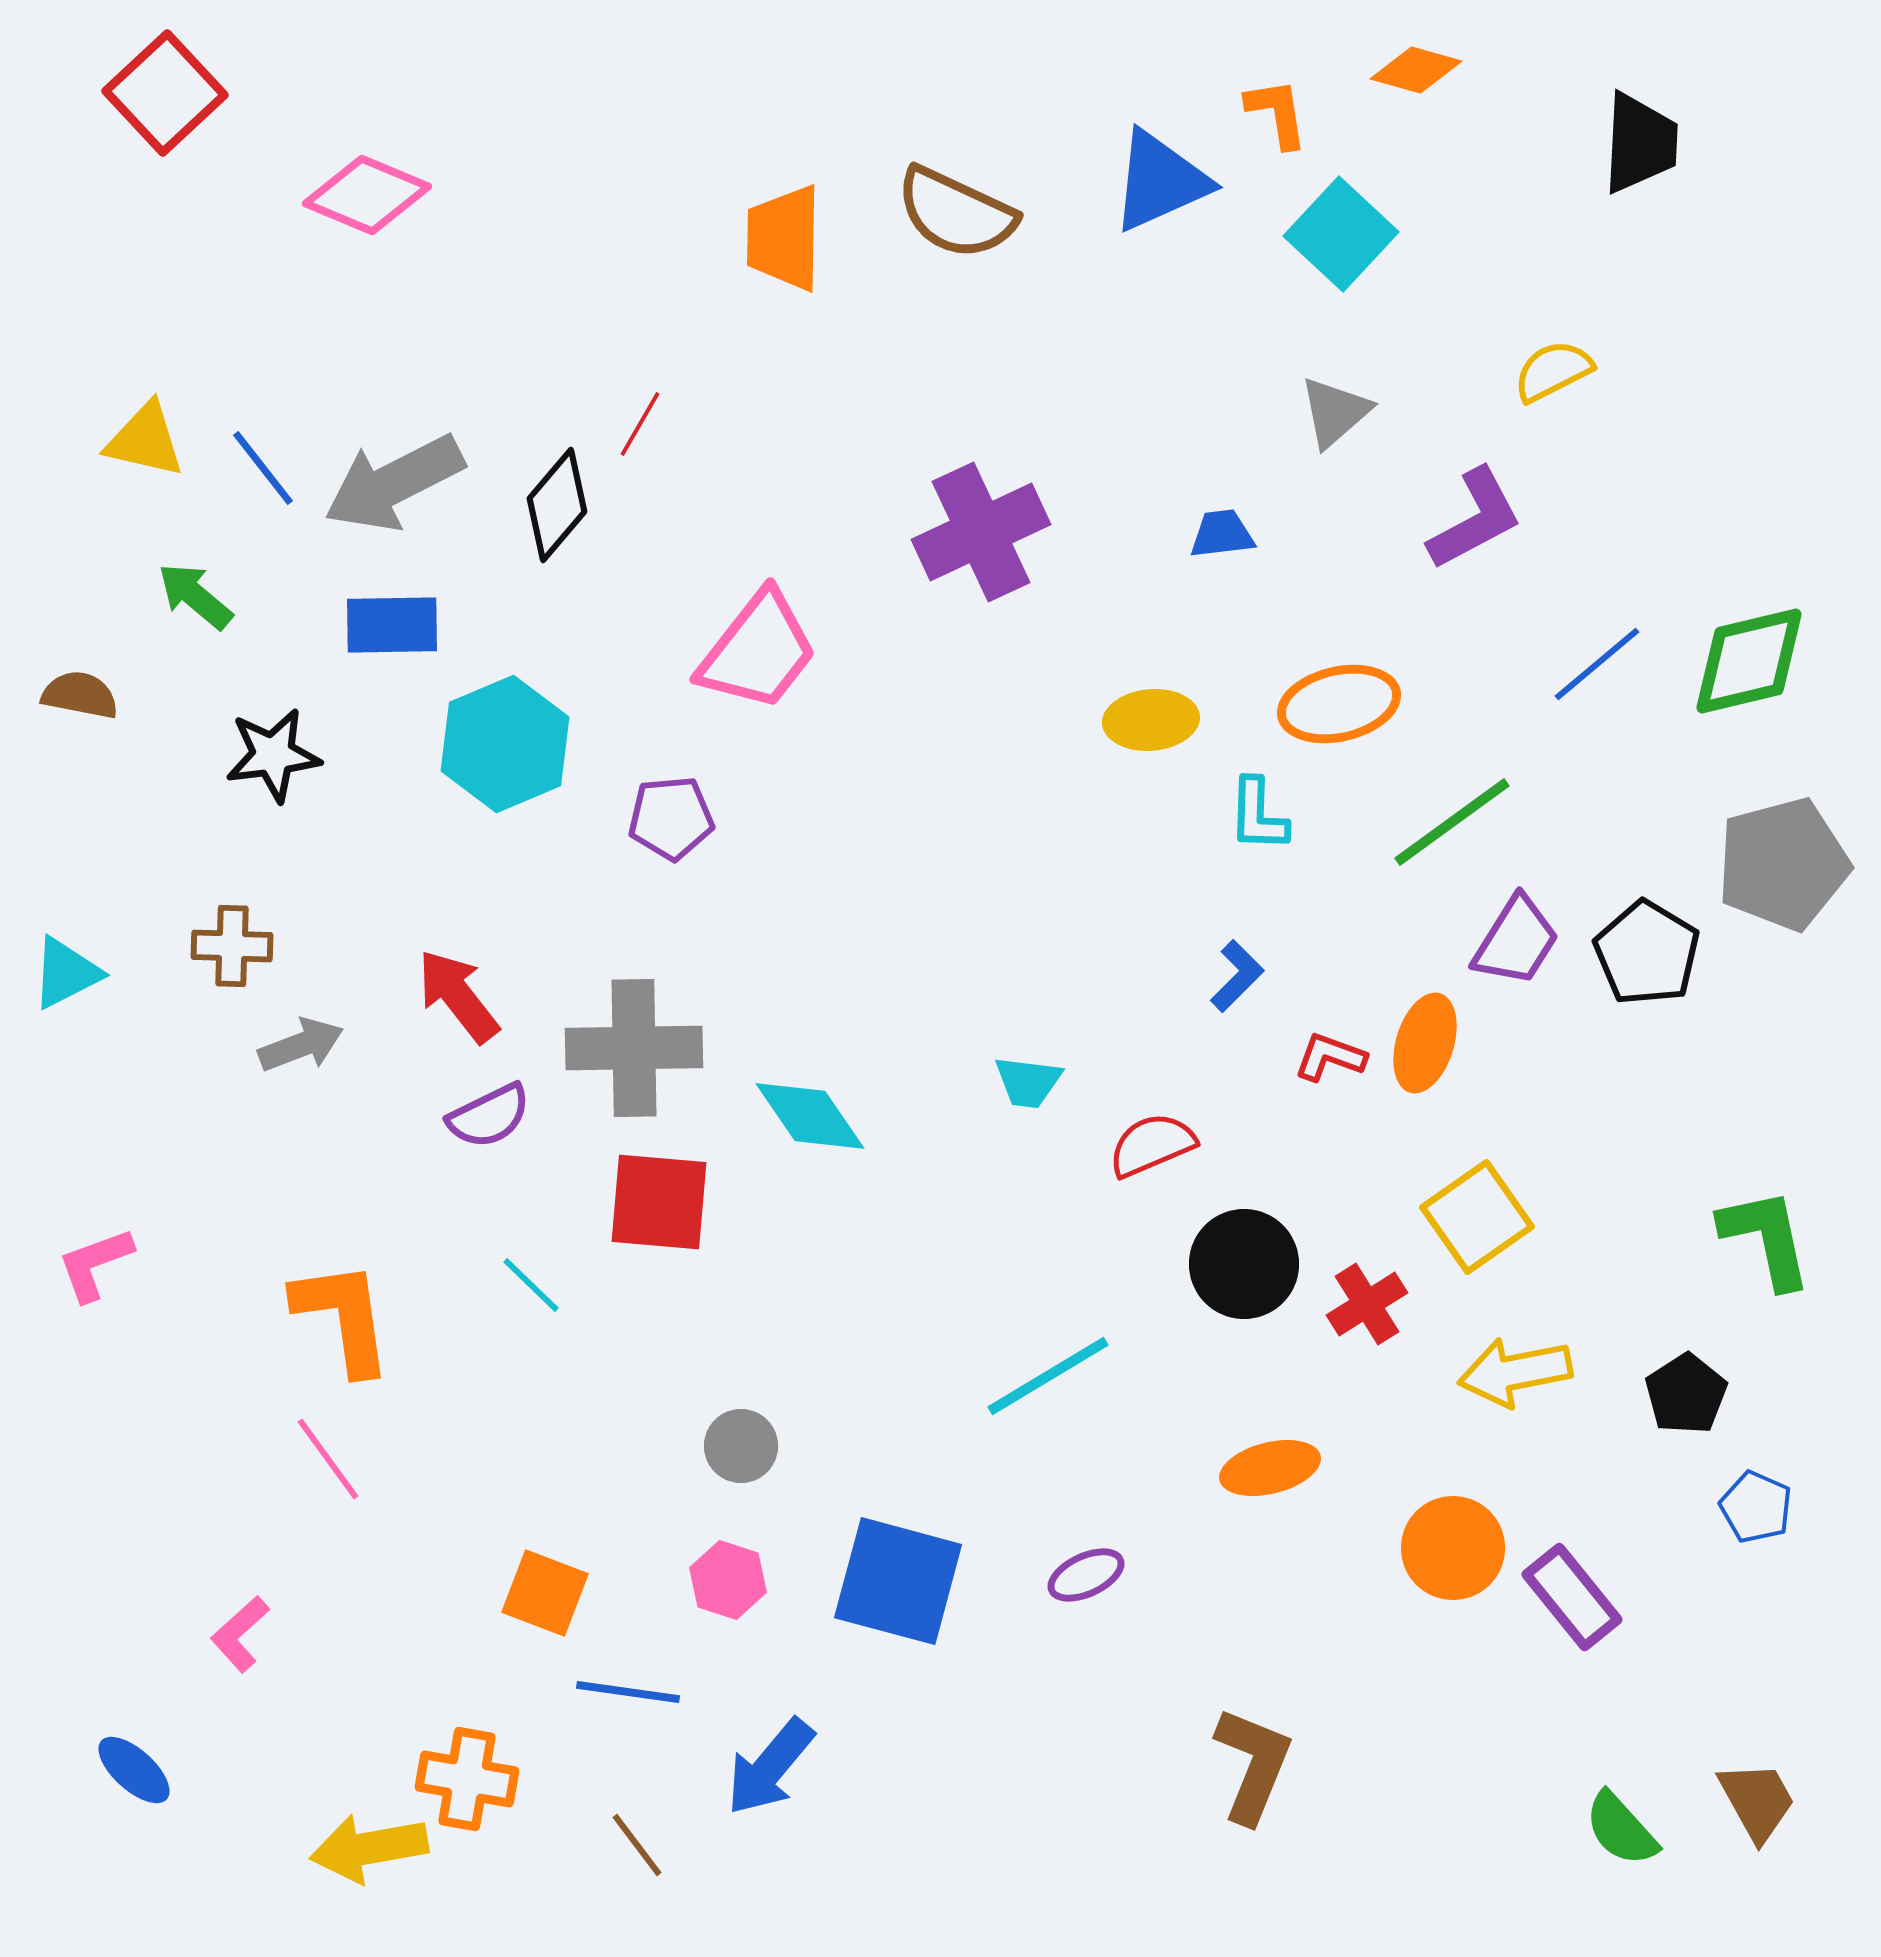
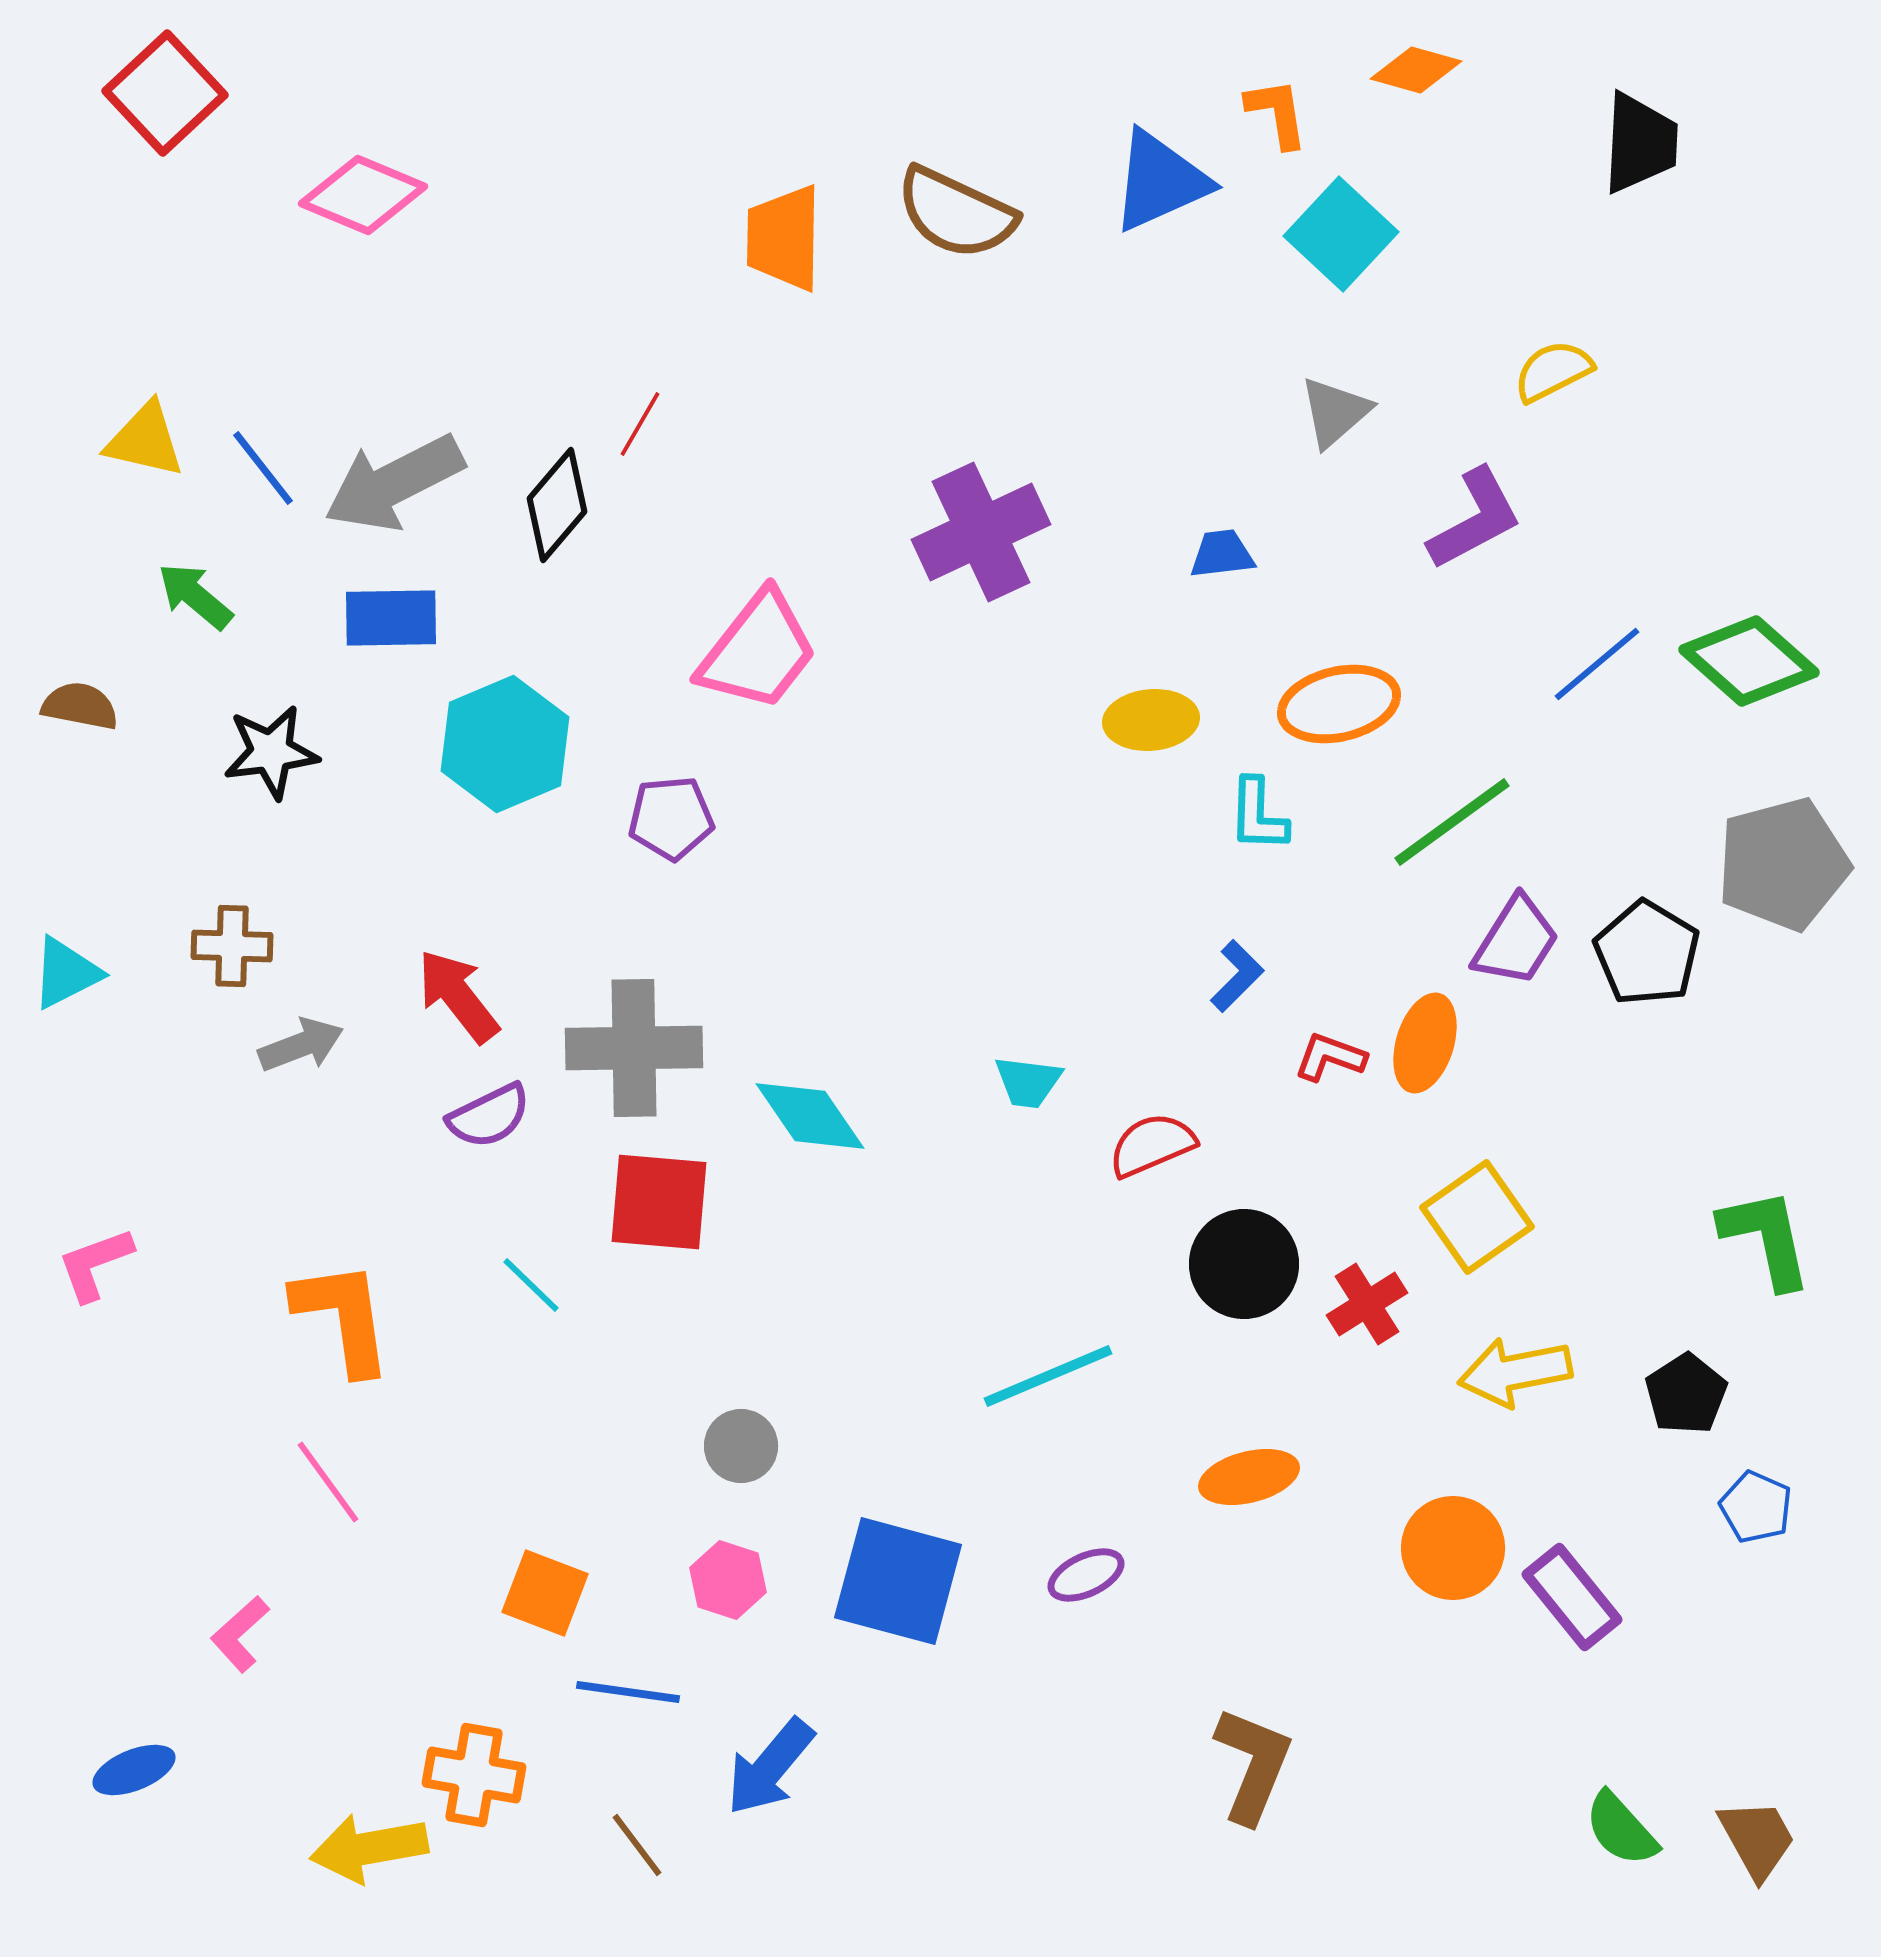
pink diamond at (367, 195): moved 4 px left
blue trapezoid at (1222, 534): moved 20 px down
blue rectangle at (392, 625): moved 1 px left, 7 px up
green diamond at (1749, 661): rotated 55 degrees clockwise
brown semicircle at (80, 695): moved 11 px down
black star at (273, 755): moved 2 px left, 3 px up
cyan line at (1048, 1376): rotated 8 degrees clockwise
pink line at (328, 1459): moved 23 px down
orange ellipse at (1270, 1468): moved 21 px left, 9 px down
blue ellipse at (134, 1770): rotated 64 degrees counterclockwise
orange cross at (467, 1779): moved 7 px right, 4 px up
brown trapezoid at (1757, 1801): moved 38 px down
